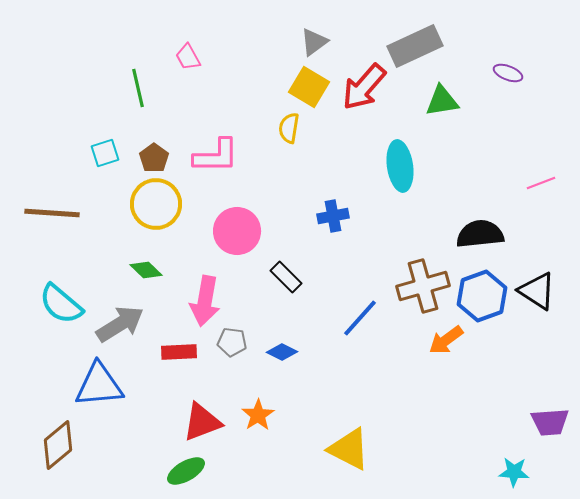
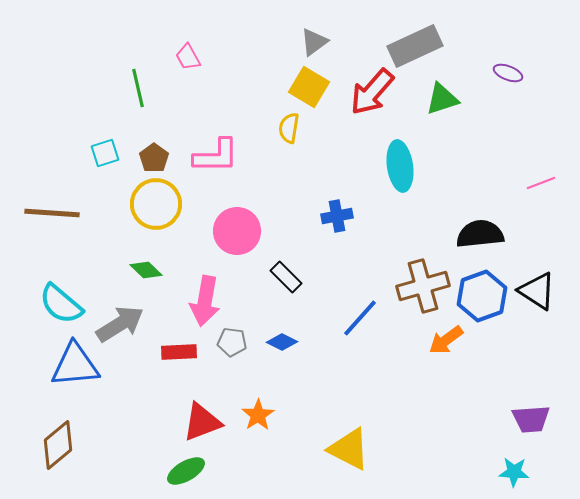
red arrow: moved 8 px right, 5 px down
green triangle: moved 2 px up; rotated 9 degrees counterclockwise
blue cross: moved 4 px right
blue diamond: moved 10 px up
blue triangle: moved 24 px left, 20 px up
purple trapezoid: moved 19 px left, 3 px up
